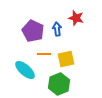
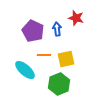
orange line: moved 1 px down
